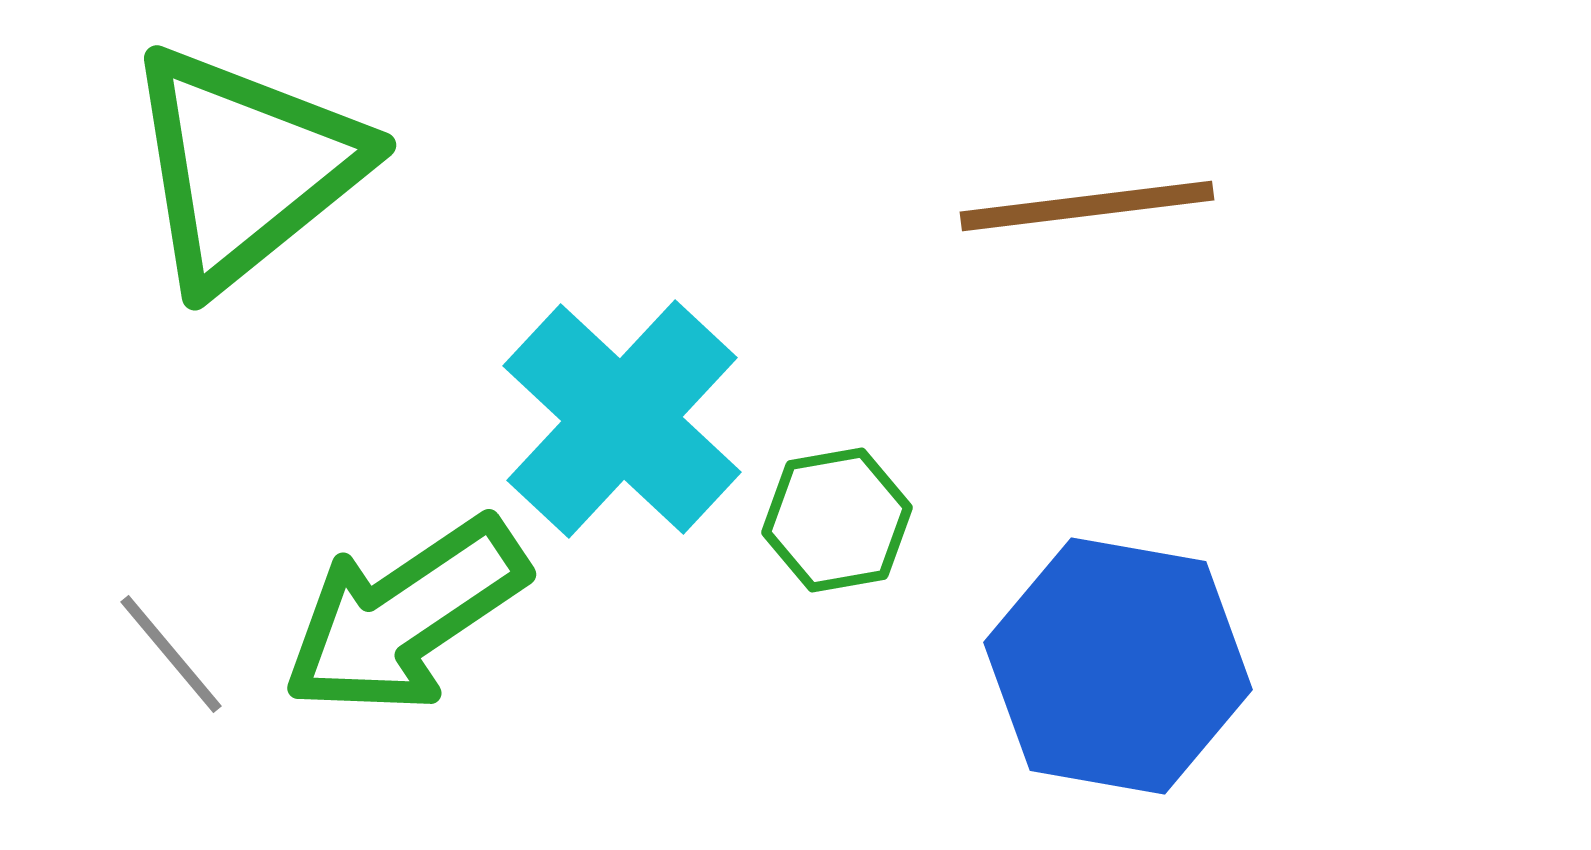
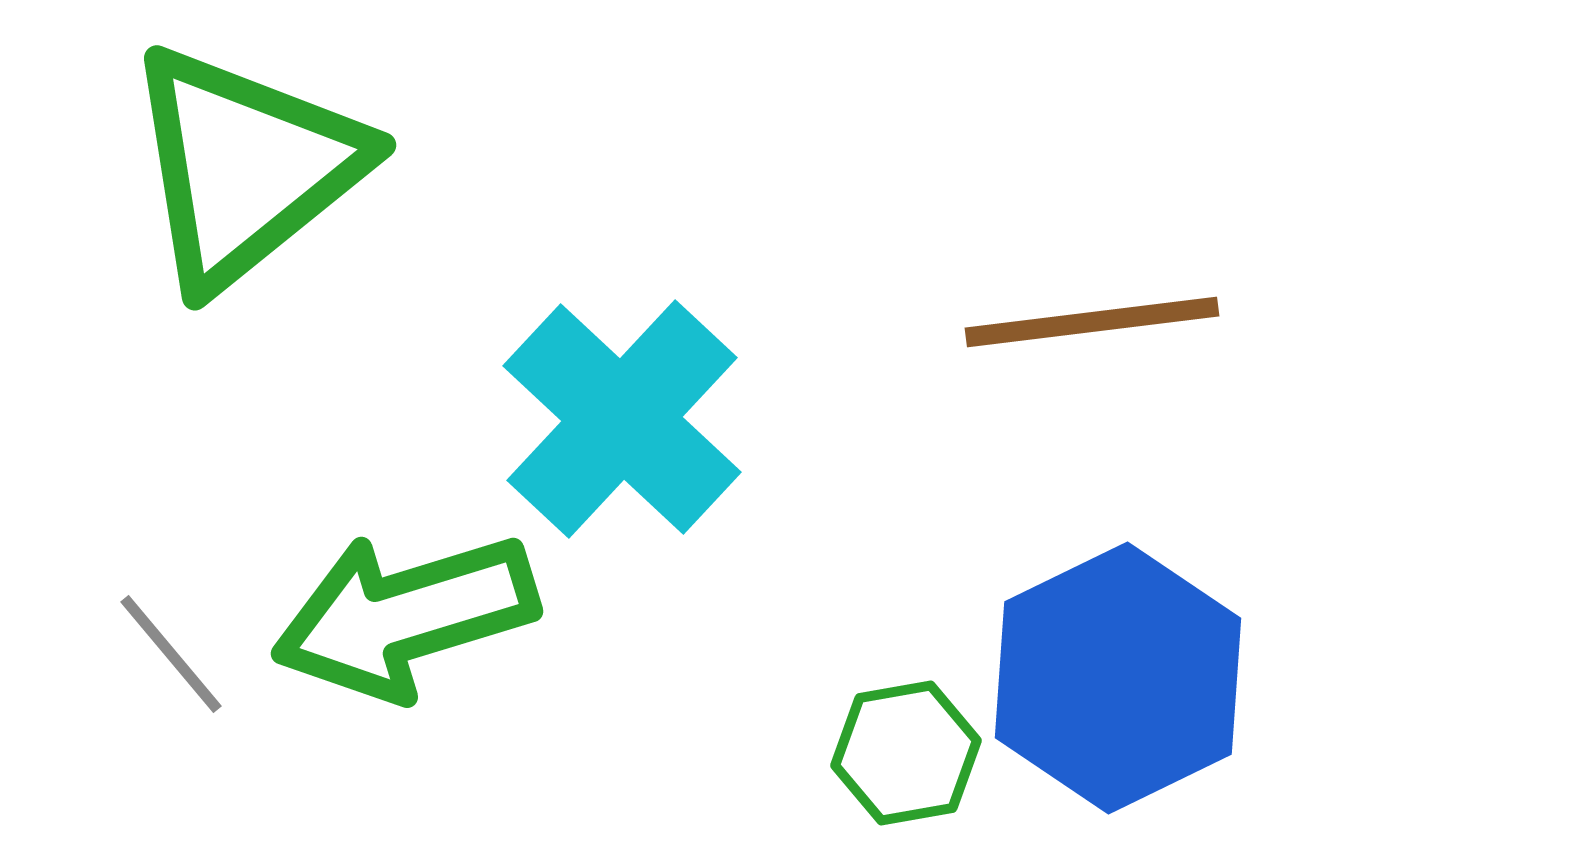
brown line: moved 5 px right, 116 px down
green hexagon: moved 69 px right, 233 px down
green arrow: rotated 17 degrees clockwise
blue hexagon: moved 12 px down; rotated 24 degrees clockwise
